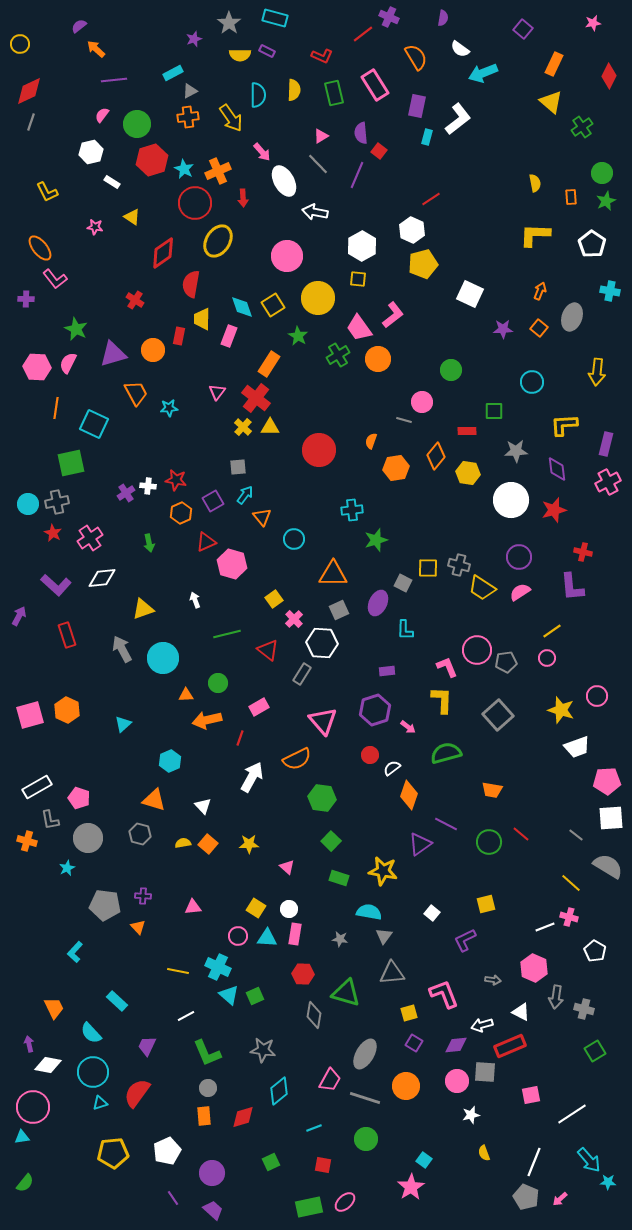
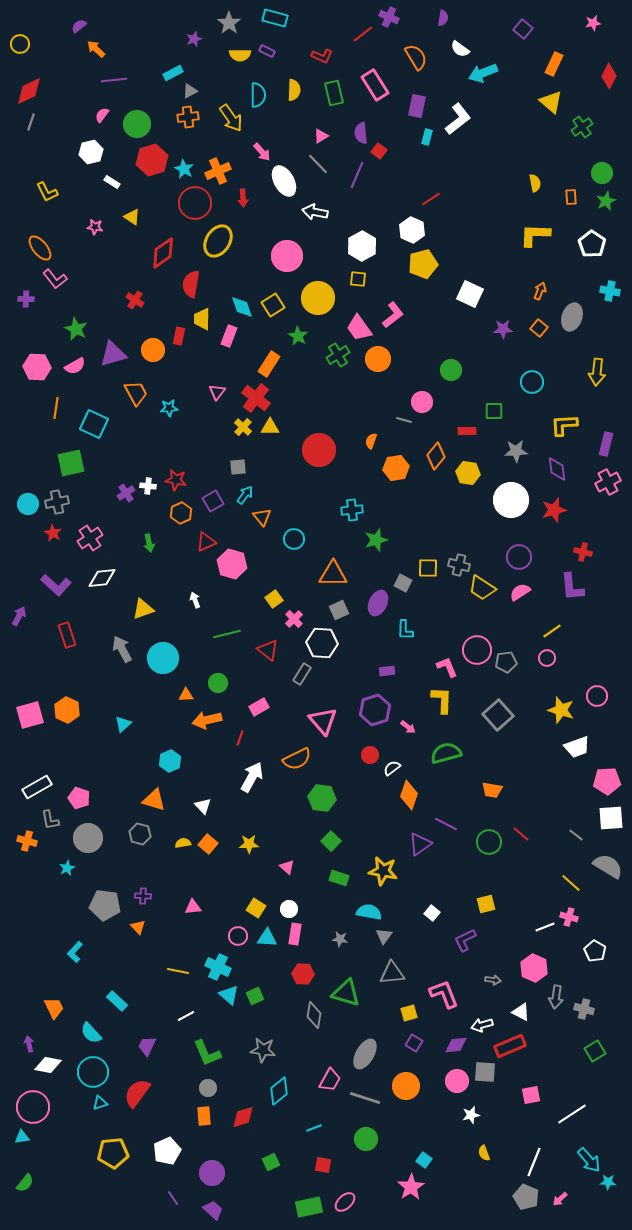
pink semicircle at (68, 363): moved 7 px right, 3 px down; rotated 145 degrees counterclockwise
